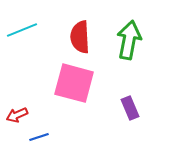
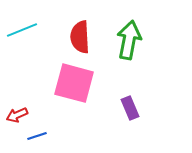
blue line: moved 2 px left, 1 px up
